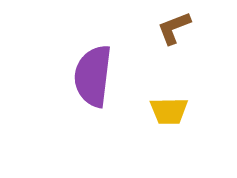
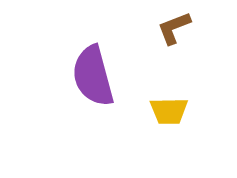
purple semicircle: rotated 22 degrees counterclockwise
